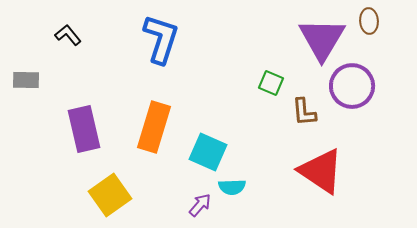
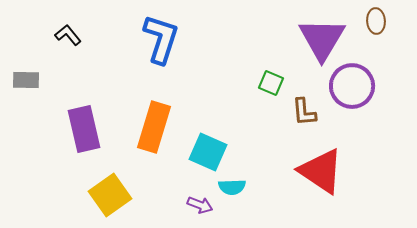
brown ellipse: moved 7 px right
purple arrow: rotated 70 degrees clockwise
